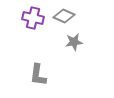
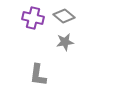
gray diamond: rotated 15 degrees clockwise
gray star: moved 9 px left
